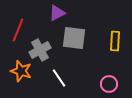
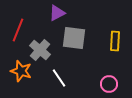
gray cross: rotated 20 degrees counterclockwise
